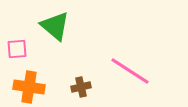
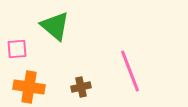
pink line: rotated 36 degrees clockwise
